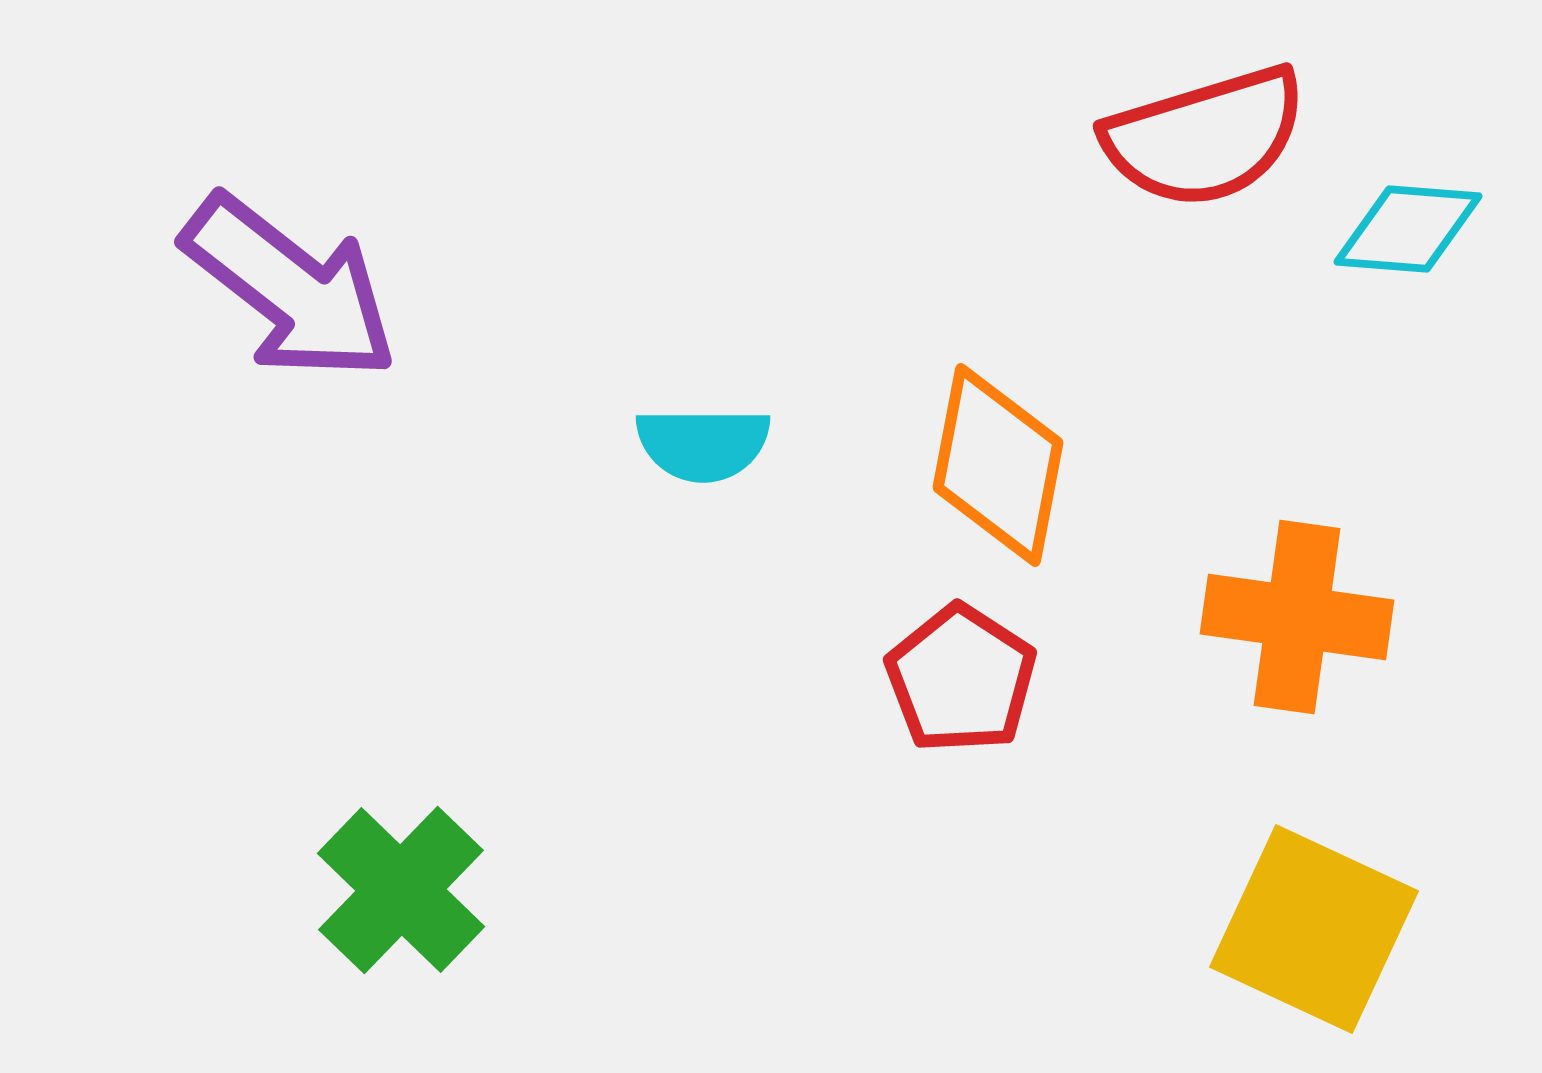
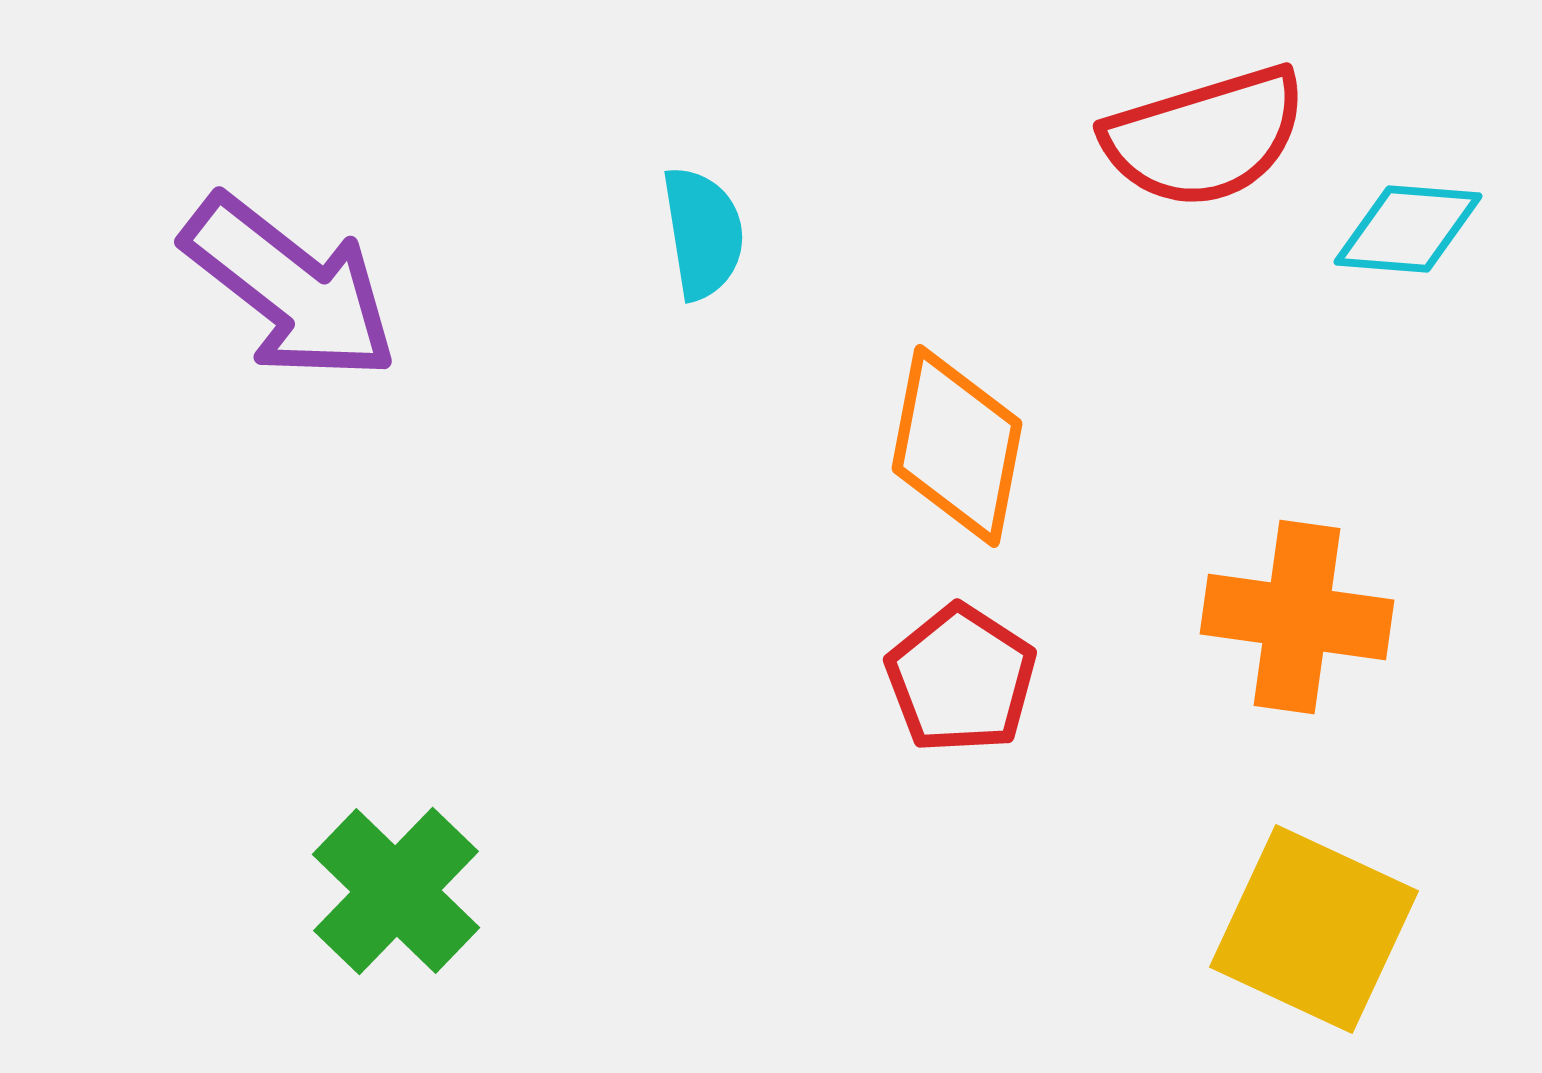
cyan semicircle: moved 211 px up; rotated 99 degrees counterclockwise
orange diamond: moved 41 px left, 19 px up
green cross: moved 5 px left, 1 px down
